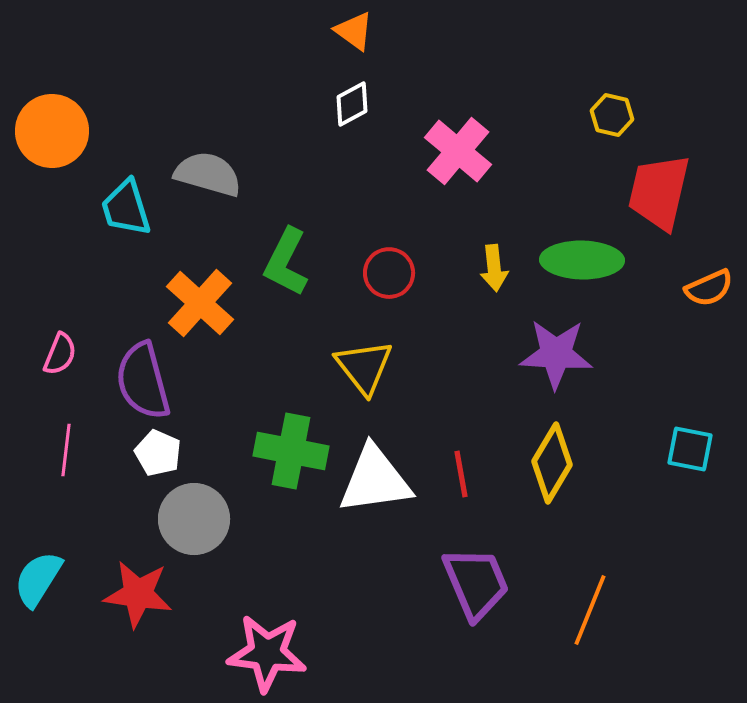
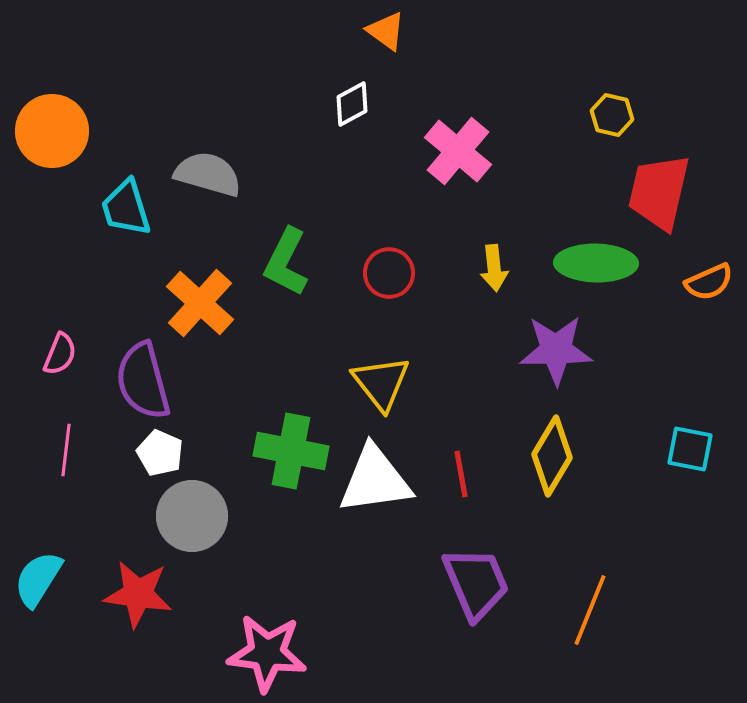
orange triangle: moved 32 px right
green ellipse: moved 14 px right, 3 px down
orange semicircle: moved 6 px up
purple star: moved 4 px up; rotated 4 degrees counterclockwise
yellow triangle: moved 17 px right, 16 px down
white pentagon: moved 2 px right
yellow diamond: moved 7 px up
gray circle: moved 2 px left, 3 px up
